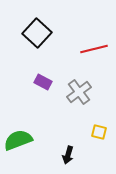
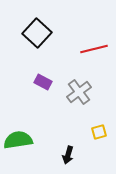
yellow square: rotated 28 degrees counterclockwise
green semicircle: rotated 12 degrees clockwise
